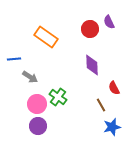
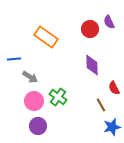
pink circle: moved 3 px left, 3 px up
